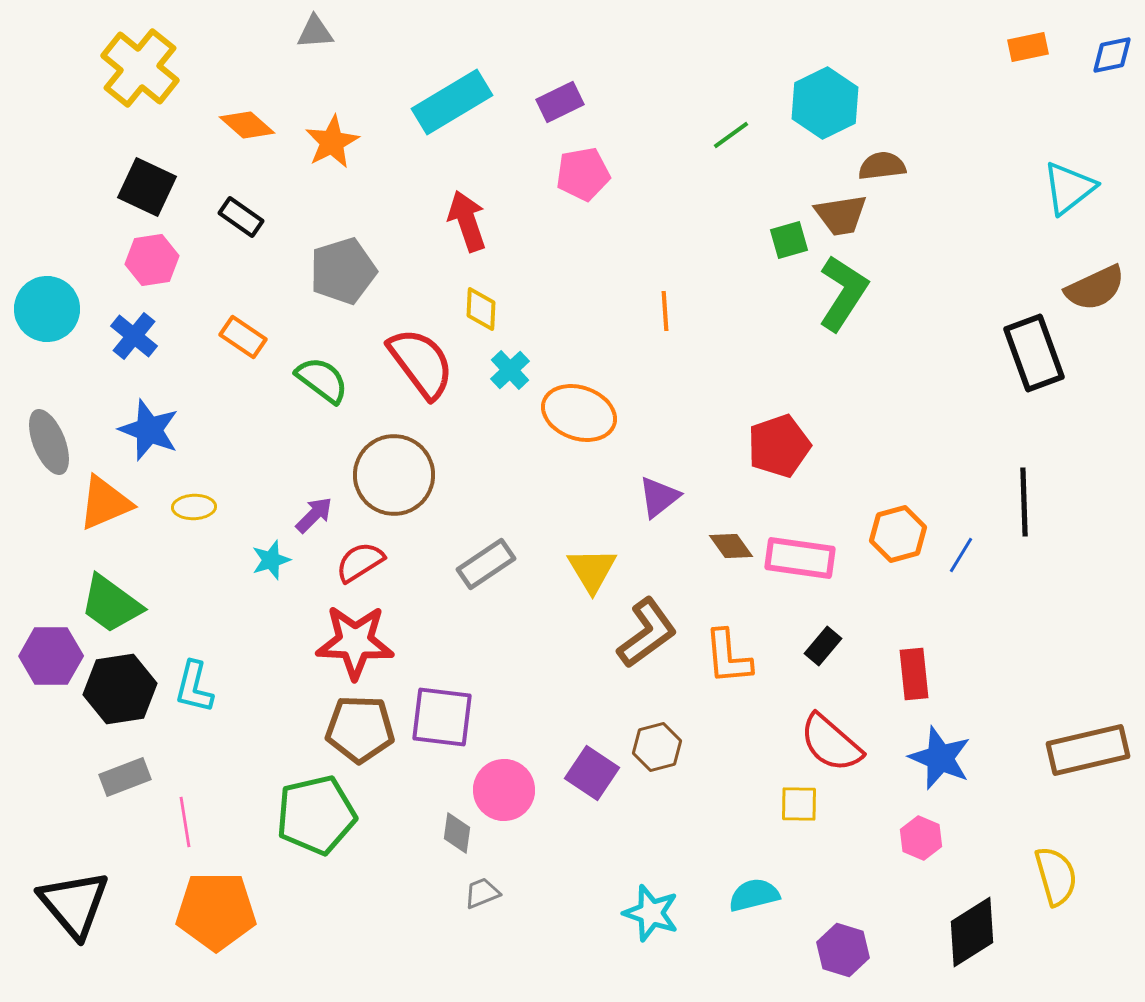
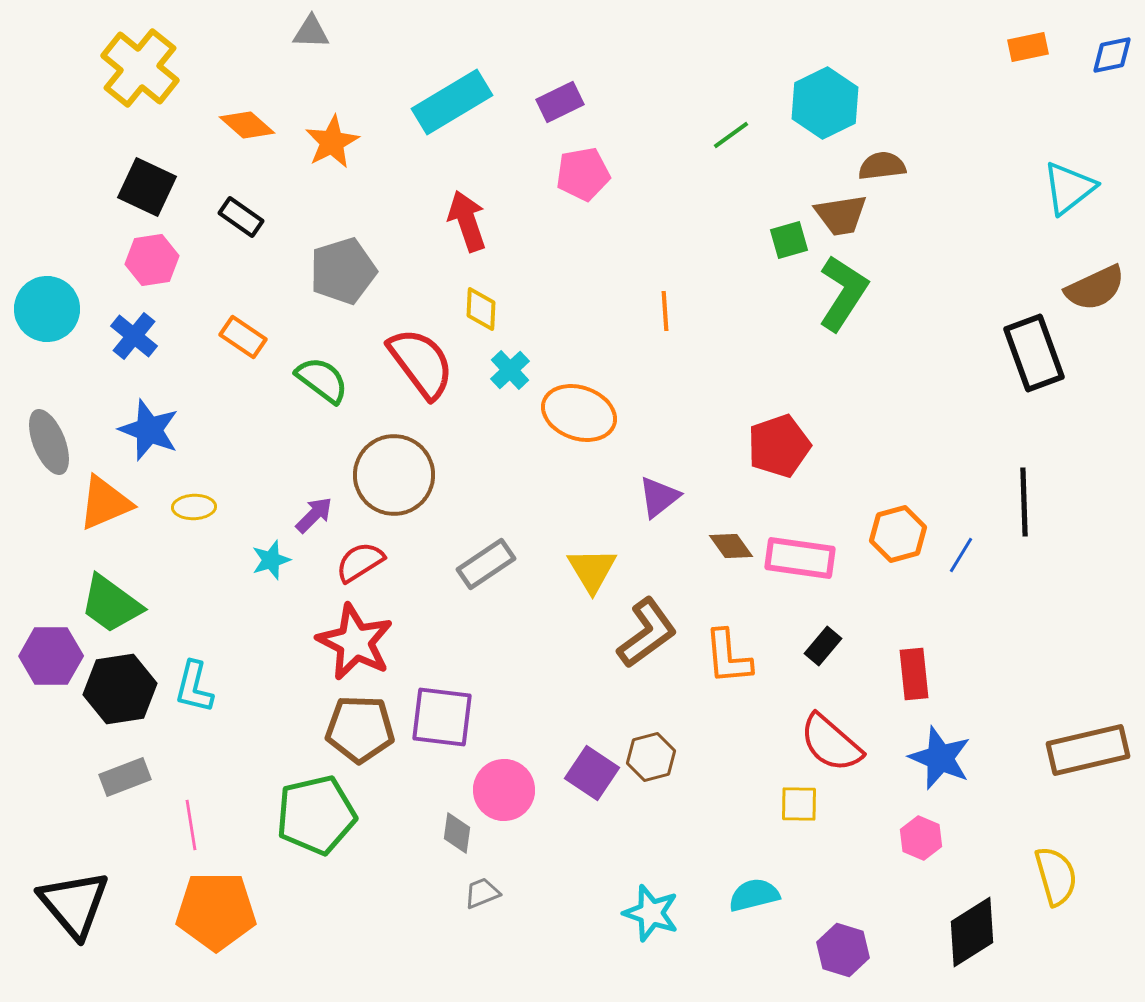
gray triangle at (315, 32): moved 4 px left; rotated 6 degrees clockwise
red star at (355, 642): rotated 24 degrees clockwise
brown hexagon at (657, 747): moved 6 px left, 10 px down
pink line at (185, 822): moved 6 px right, 3 px down
